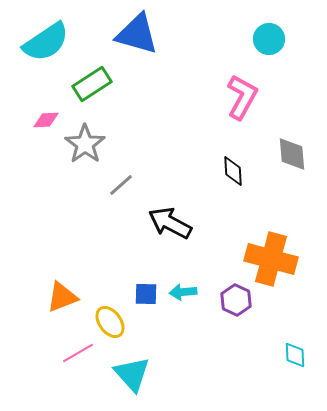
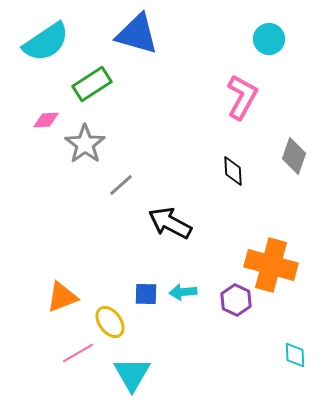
gray diamond: moved 2 px right, 2 px down; rotated 24 degrees clockwise
orange cross: moved 6 px down
cyan triangle: rotated 12 degrees clockwise
